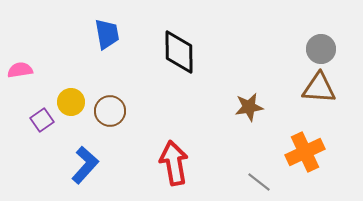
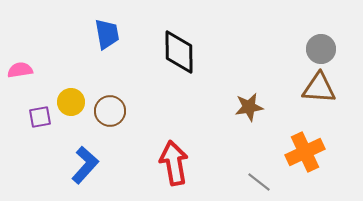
purple square: moved 2 px left, 3 px up; rotated 25 degrees clockwise
